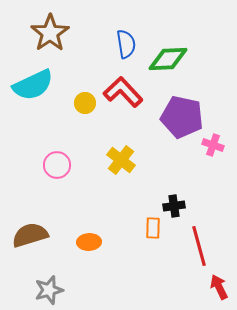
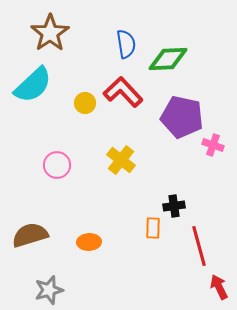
cyan semicircle: rotated 18 degrees counterclockwise
